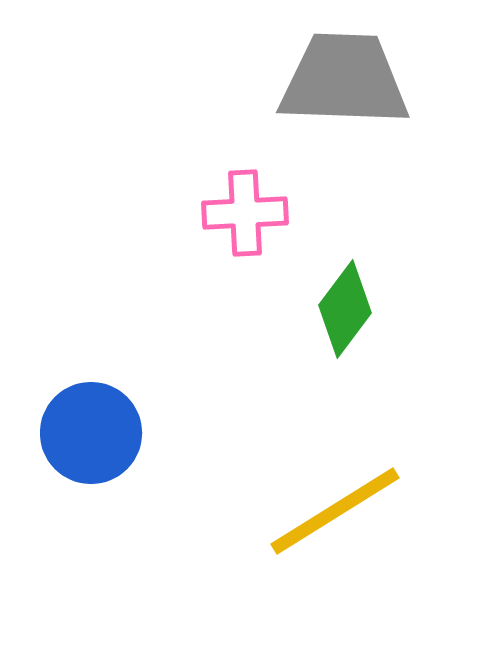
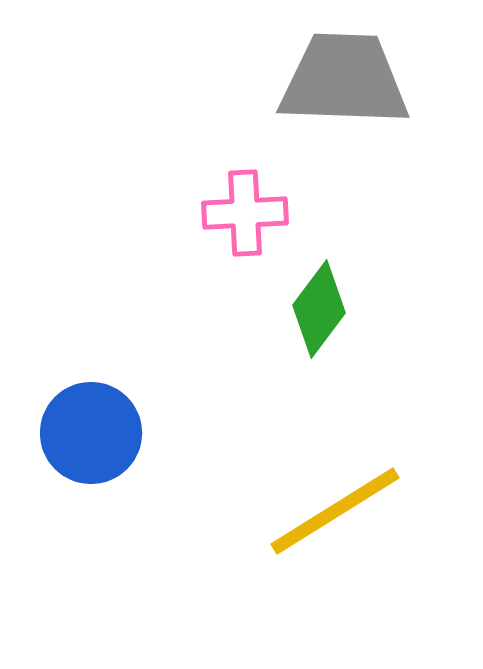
green diamond: moved 26 px left
